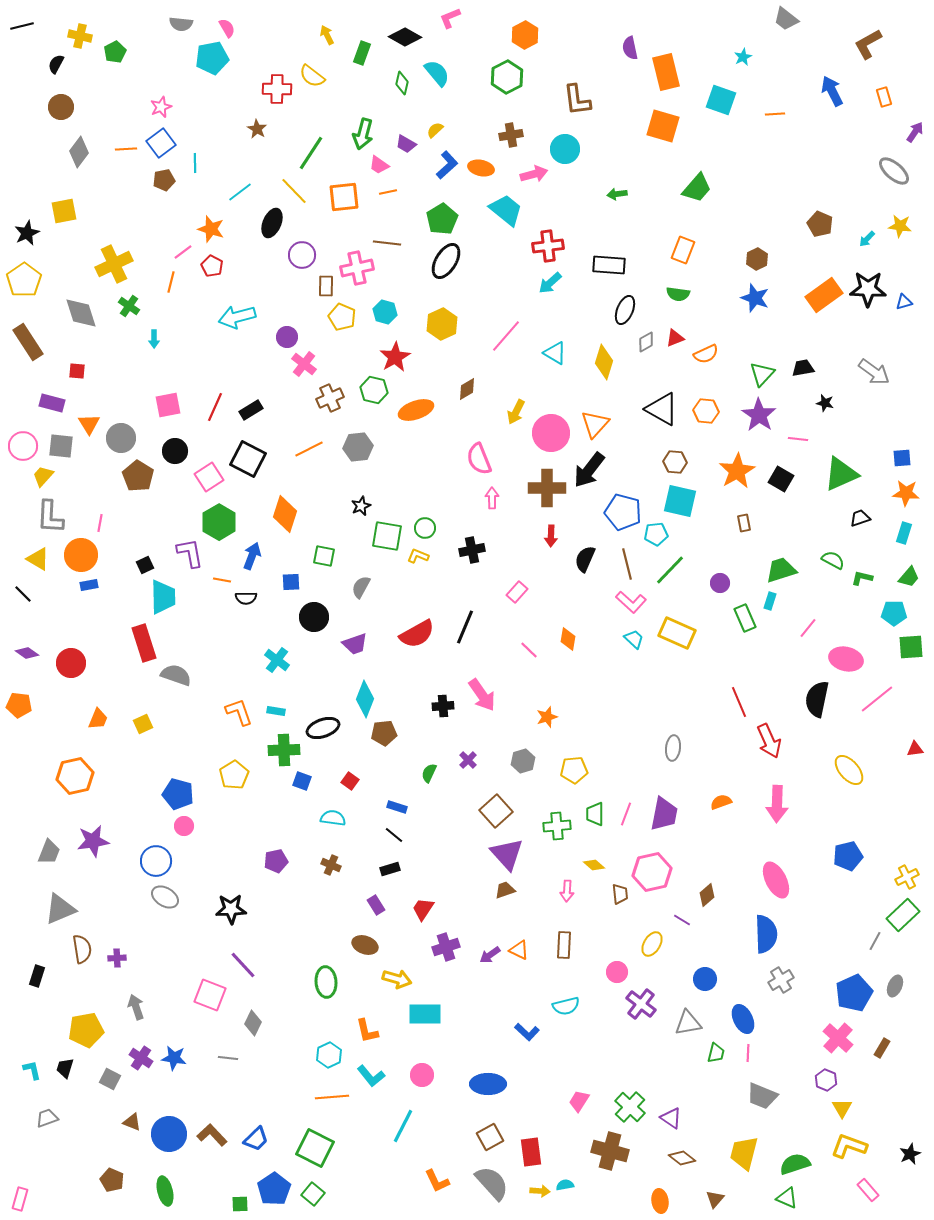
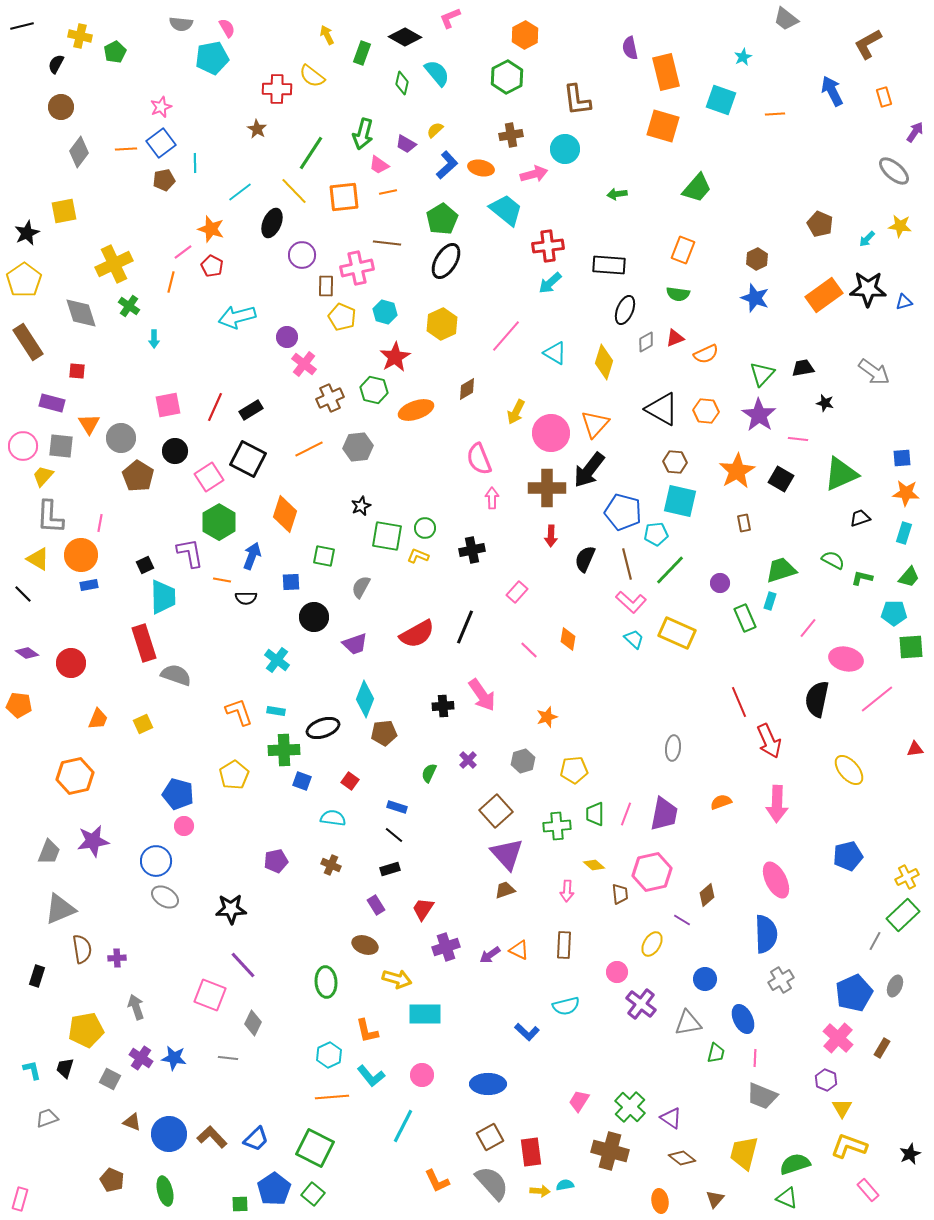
pink line at (748, 1053): moved 7 px right, 5 px down
brown L-shape at (212, 1135): moved 2 px down
